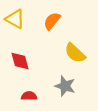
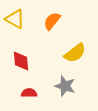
yellow semicircle: rotated 80 degrees counterclockwise
red diamond: moved 1 px right; rotated 10 degrees clockwise
red semicircle: moved 3 px up
